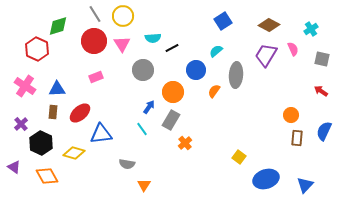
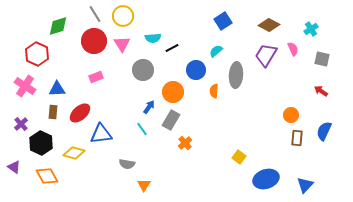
red hexagon at (37, 49): moved 5 px down
orange semicircle at (214, 91): rotated 32 degrees counterclockwise
